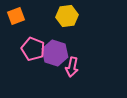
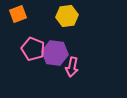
orange square: moved 2 px right, 2 px up
purple hexagon: rotated 10 degrees counterclockwise
